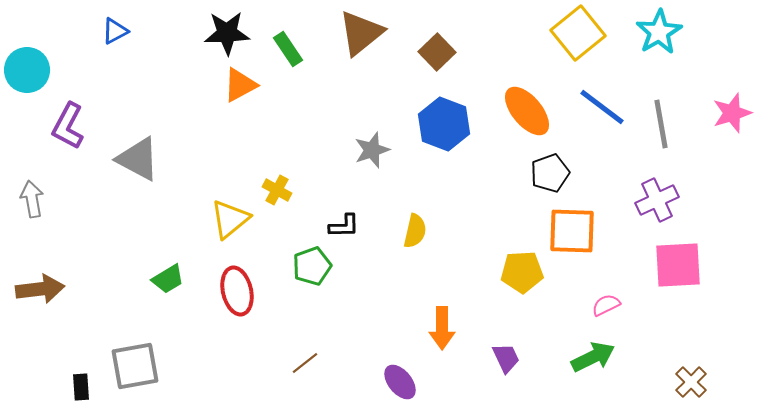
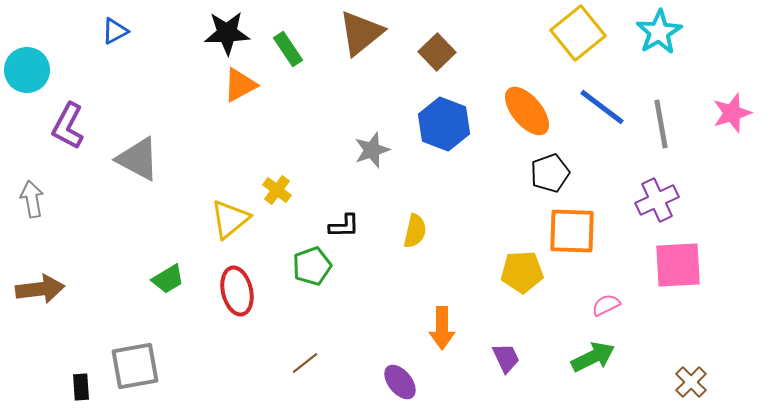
yellow cross: rotated 8 degrees clockwise
